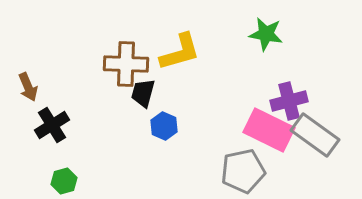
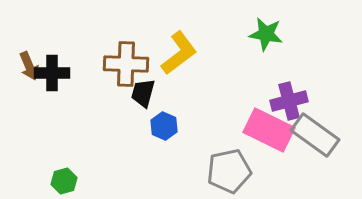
yellow L-shape: moved 1 px left, 1 px down; rotated 21 degrees counterclockwise
brown arrow: moved 1 px right, 21 px up
black cross: moved 52 px up; rotated 32 degrees clockwise
gray pentagon: moved 14 px left
